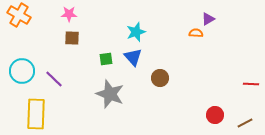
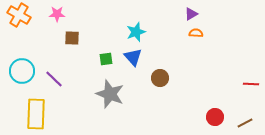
pink star: moved 12 px left
purple triangle: moved 17 px left, 5 px up
red circle: moved 2 px down
